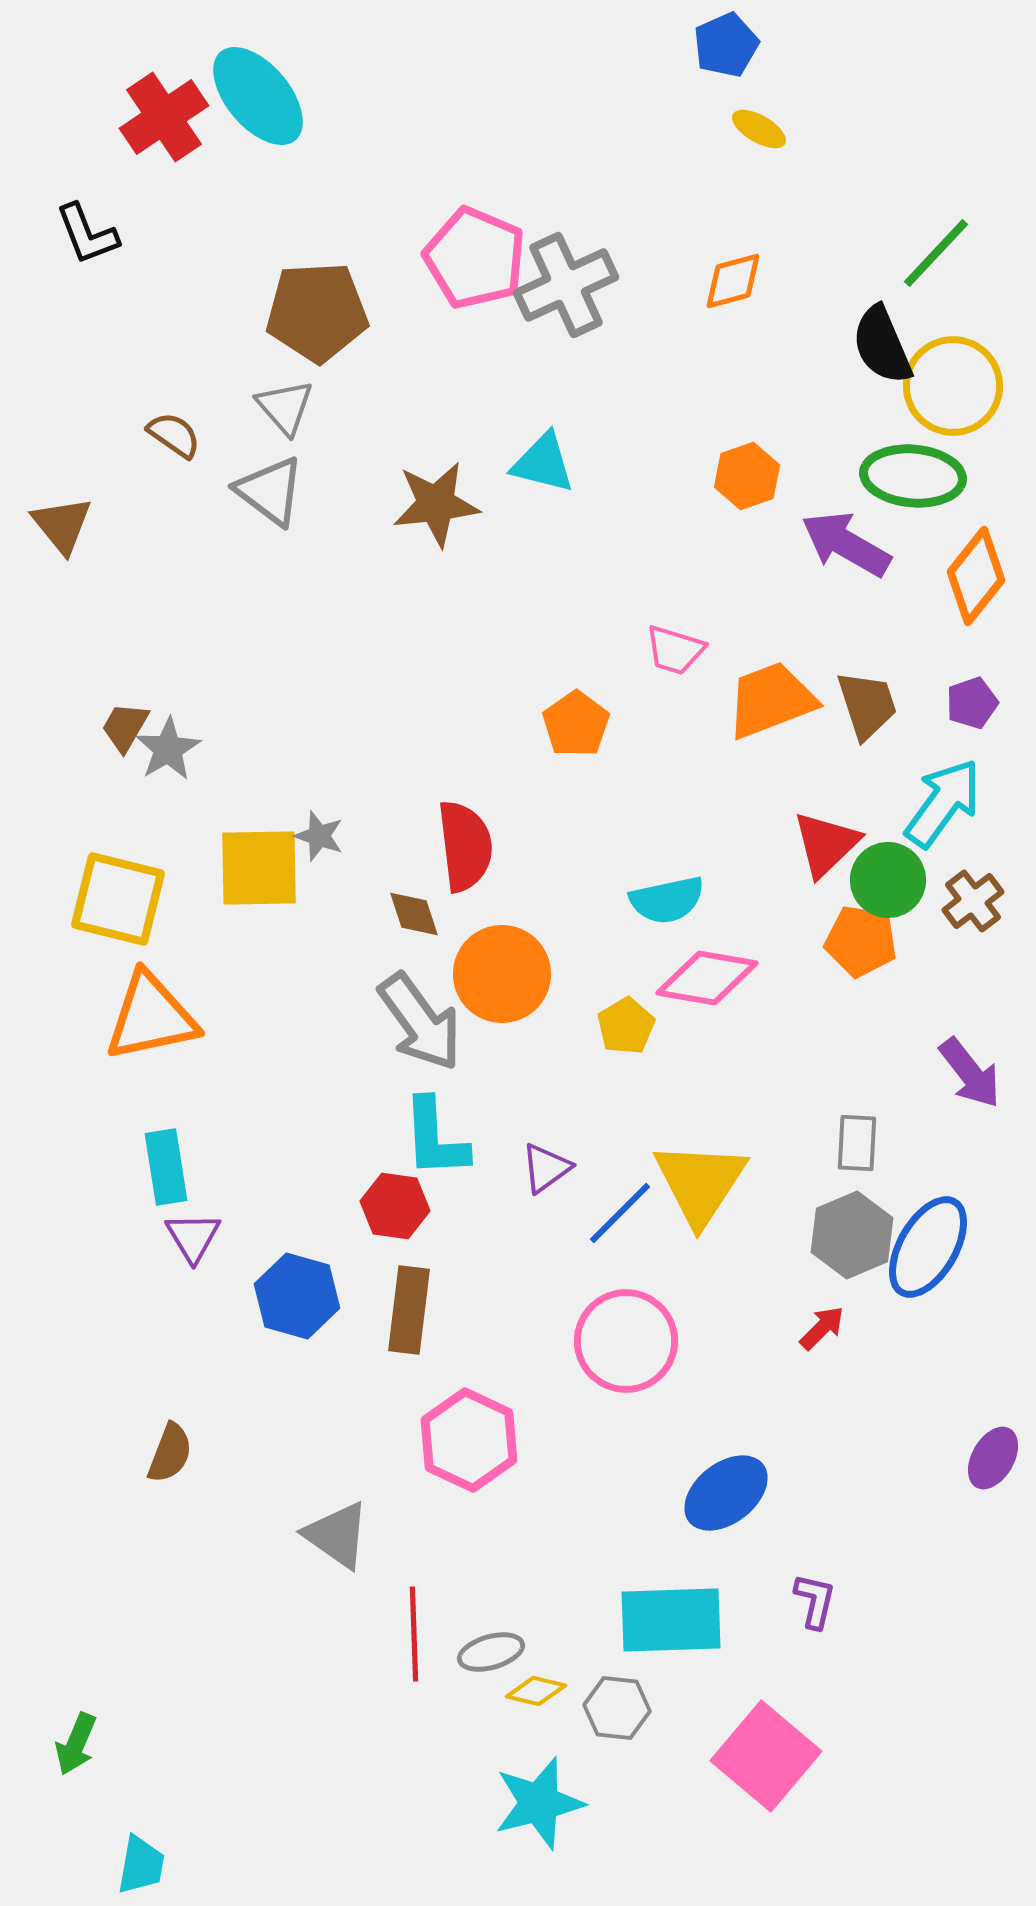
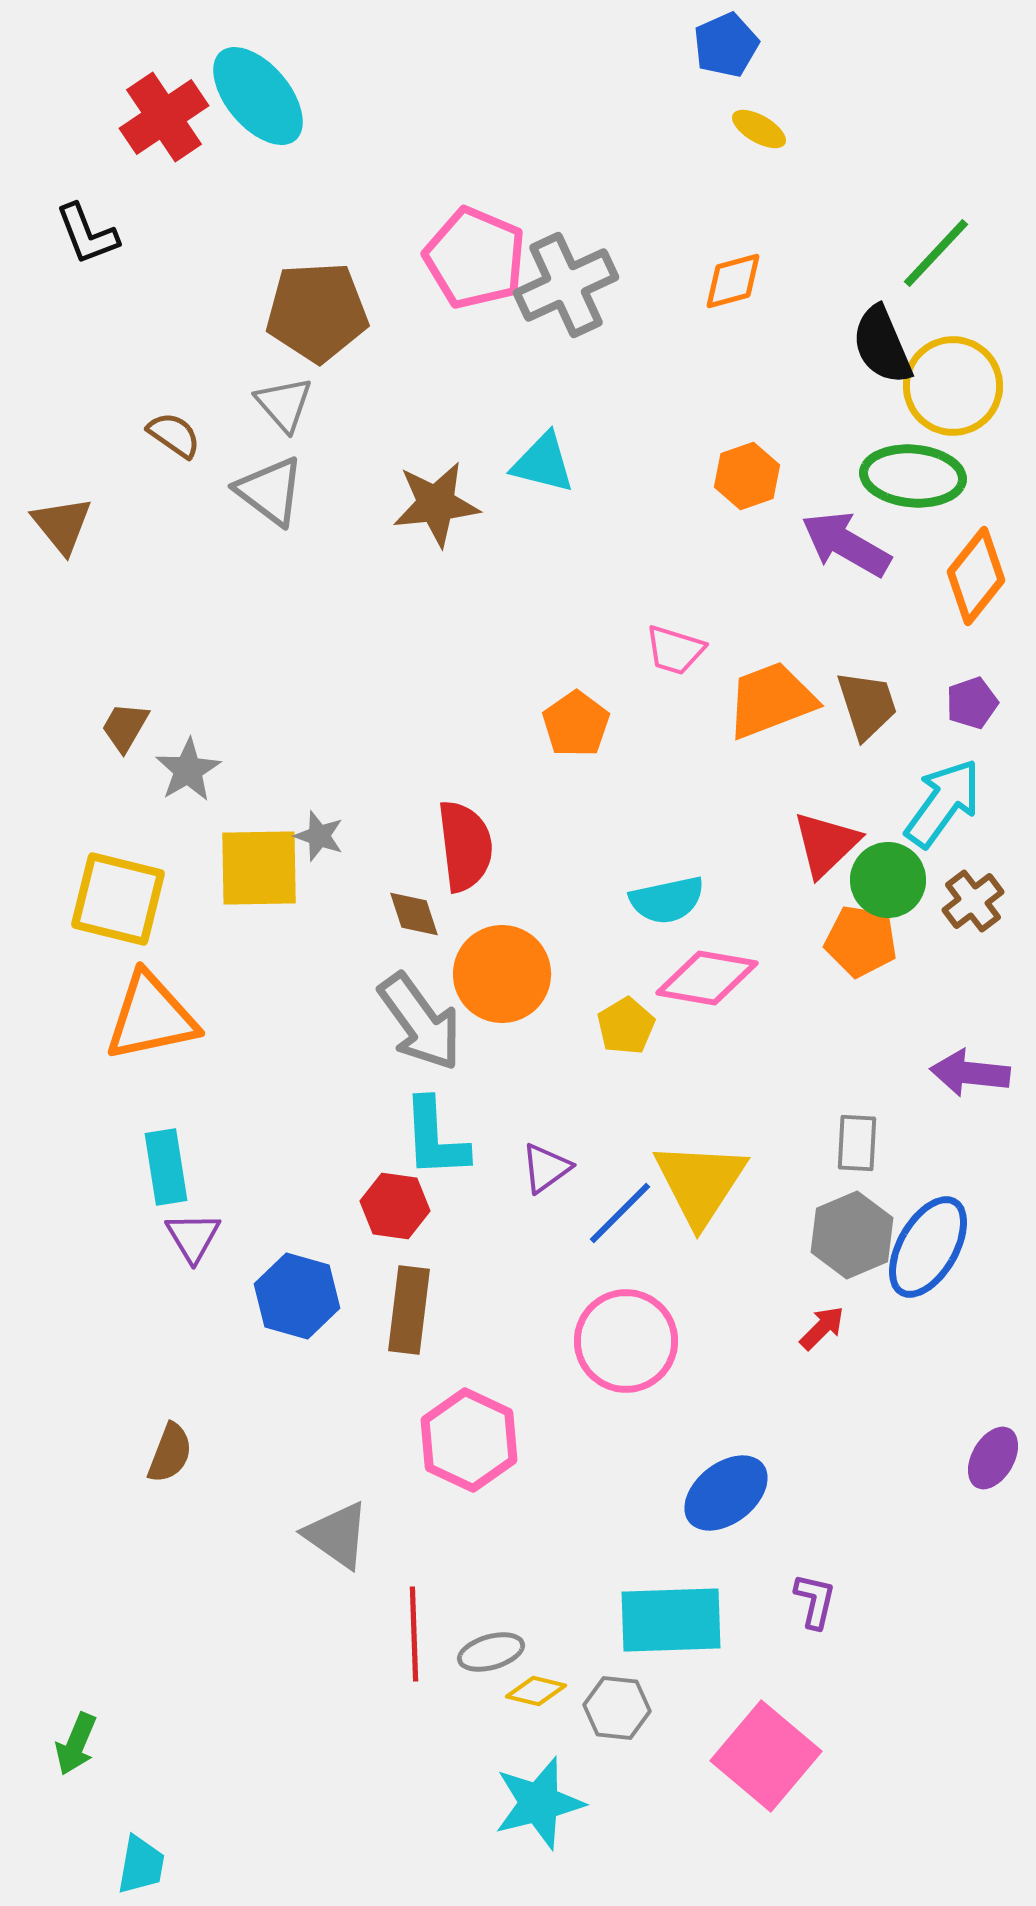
gray triangle at (285, 407): moved 1 px left, 3 px up
gray star at (168, 749): moved 20 px right, 21 px down
purple arrow at (970, 1073): rotated 134 degrees clockwise
